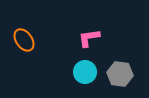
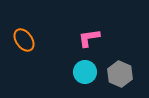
gray hexagon: rotated 15 degrees clockwise
